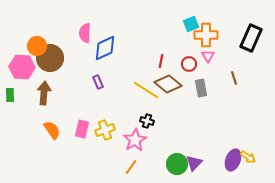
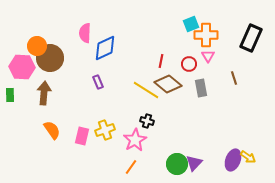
pink rectangle: moved 7 px down
